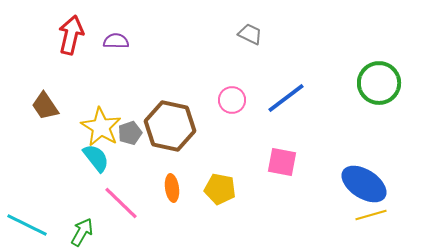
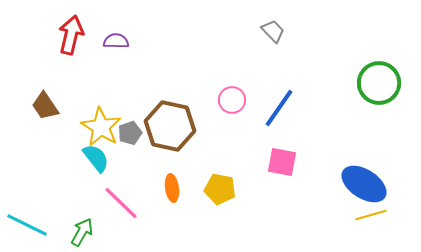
gray trapezoid: moved 23 px right, 3 px up; rotated 20 degrees clockwise
blue line: moved 7 px left, 10 px down; rotated 18 degrees counterclockwise
